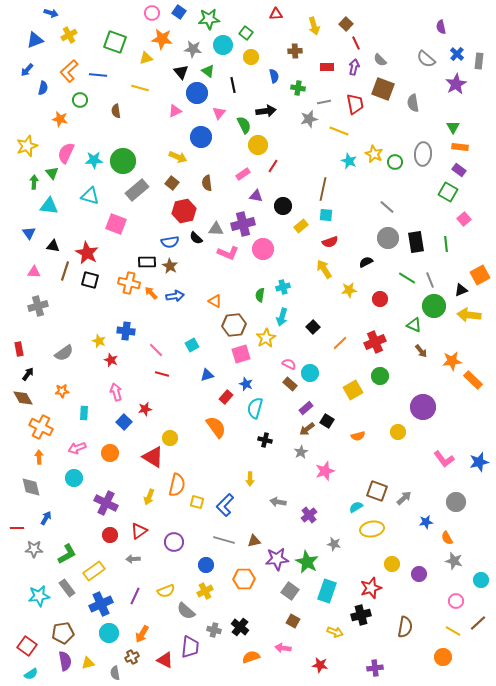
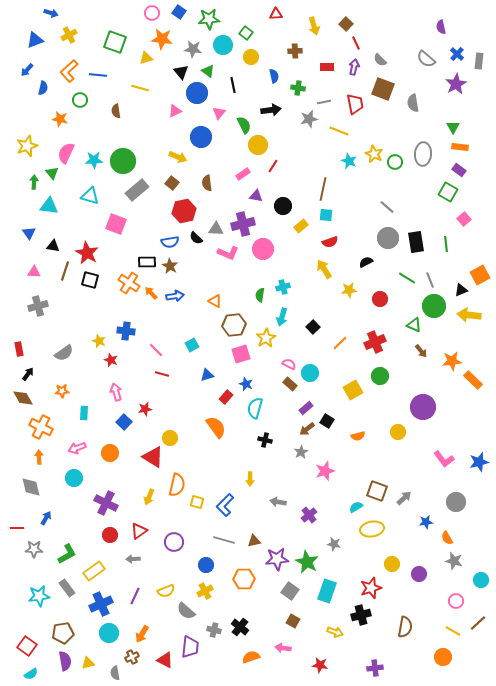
black arrow at (266, 111): moved 5 px right, 1 px up
orange cross at (129, 283): rotated 20 degrees clockwise
